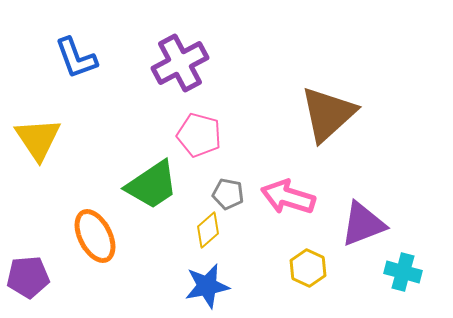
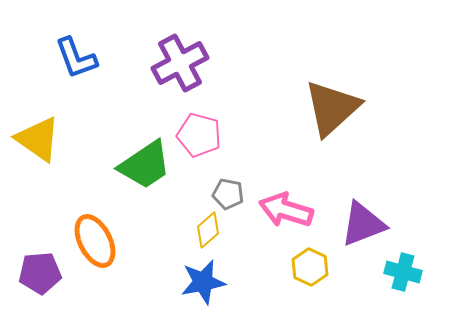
brown triangle: moved 4 px right, 6 px up
yellow triangle: rotated 21 degrees counterclockwise
green trapezoid: moved 7 px left, 20 px up
pink arrow: moved 2 px left, 13 px down
orange ellipse: moved 5 px down
yellow hexagon: moved 2 px right, 1 px up
purple pentagon: moved 12 px right, 4 px up
blue star: moved 4 px left, 4 px up
